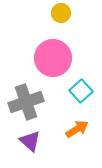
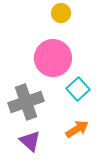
cyan square: moved 3 px left, 2 px up
